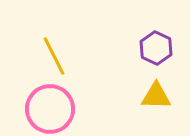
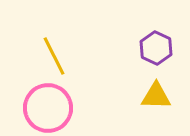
pink circle: moved 2 px left, 1 px up
